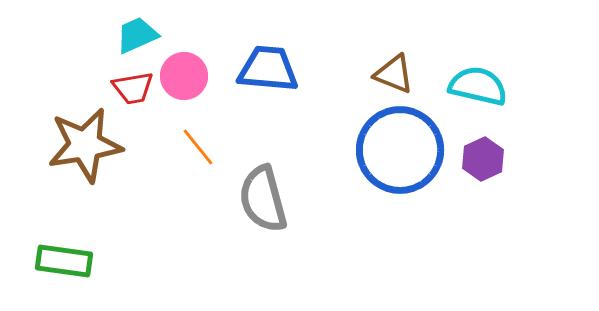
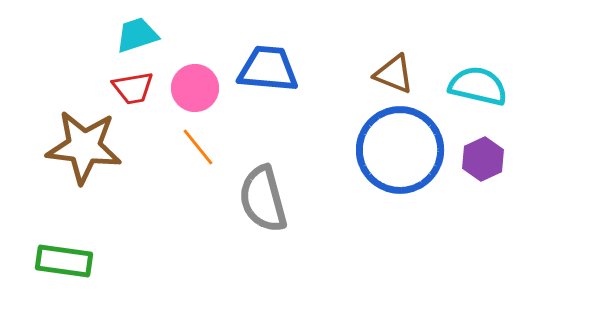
cyan trapezoid: rotated 6 degrees clockwise
pink circle: moved 11 px right, 12 px down
brown star: moved 1 px left, 2 px down; rotated 16 degrees clockwise
